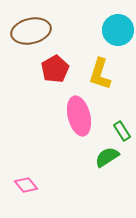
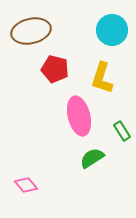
cyan circle: moved 6 px left
red pentagon: rotated 28 degrees counterclockwise
yellow L-shape: moved 2 px right, 4 px down
green semicircle: moved 15 px left, 1 px down
